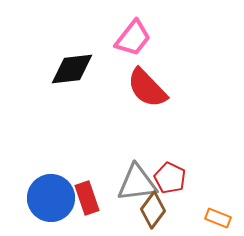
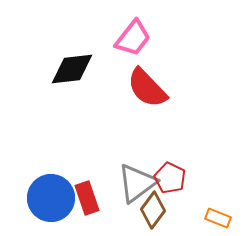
gray triangle: rotated 30 degrees counterclockwise
